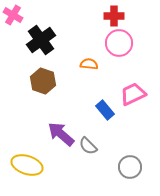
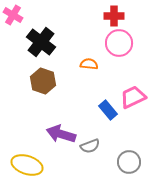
black cross: moved 2 px down; rotated 16 degrees counterclockwise
pink trapezoid: moved 3 px down
blue rectangle: moved 3 px right
purple arrow: rotated 24 degrees counterclockwise
gray semicircle: moved 2 px right; rotated 66 degrees counterclockwise
gray circle: moved 1 px left, 5 px up
